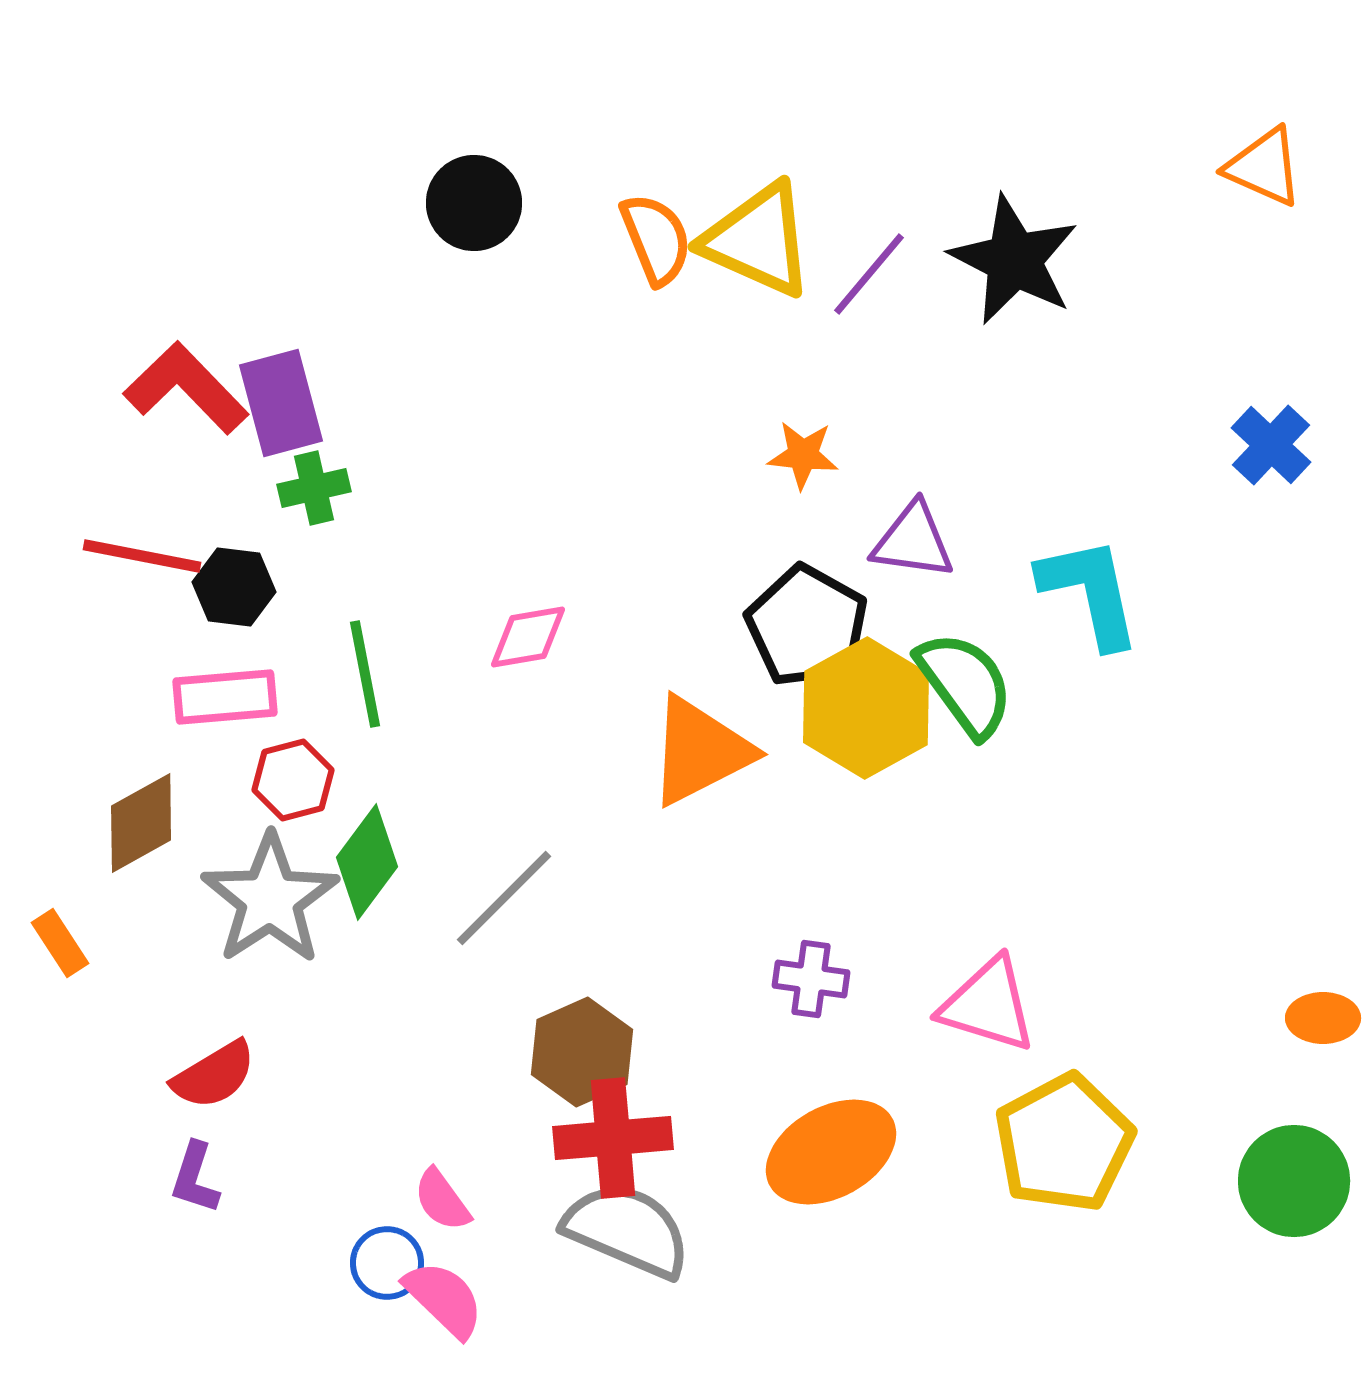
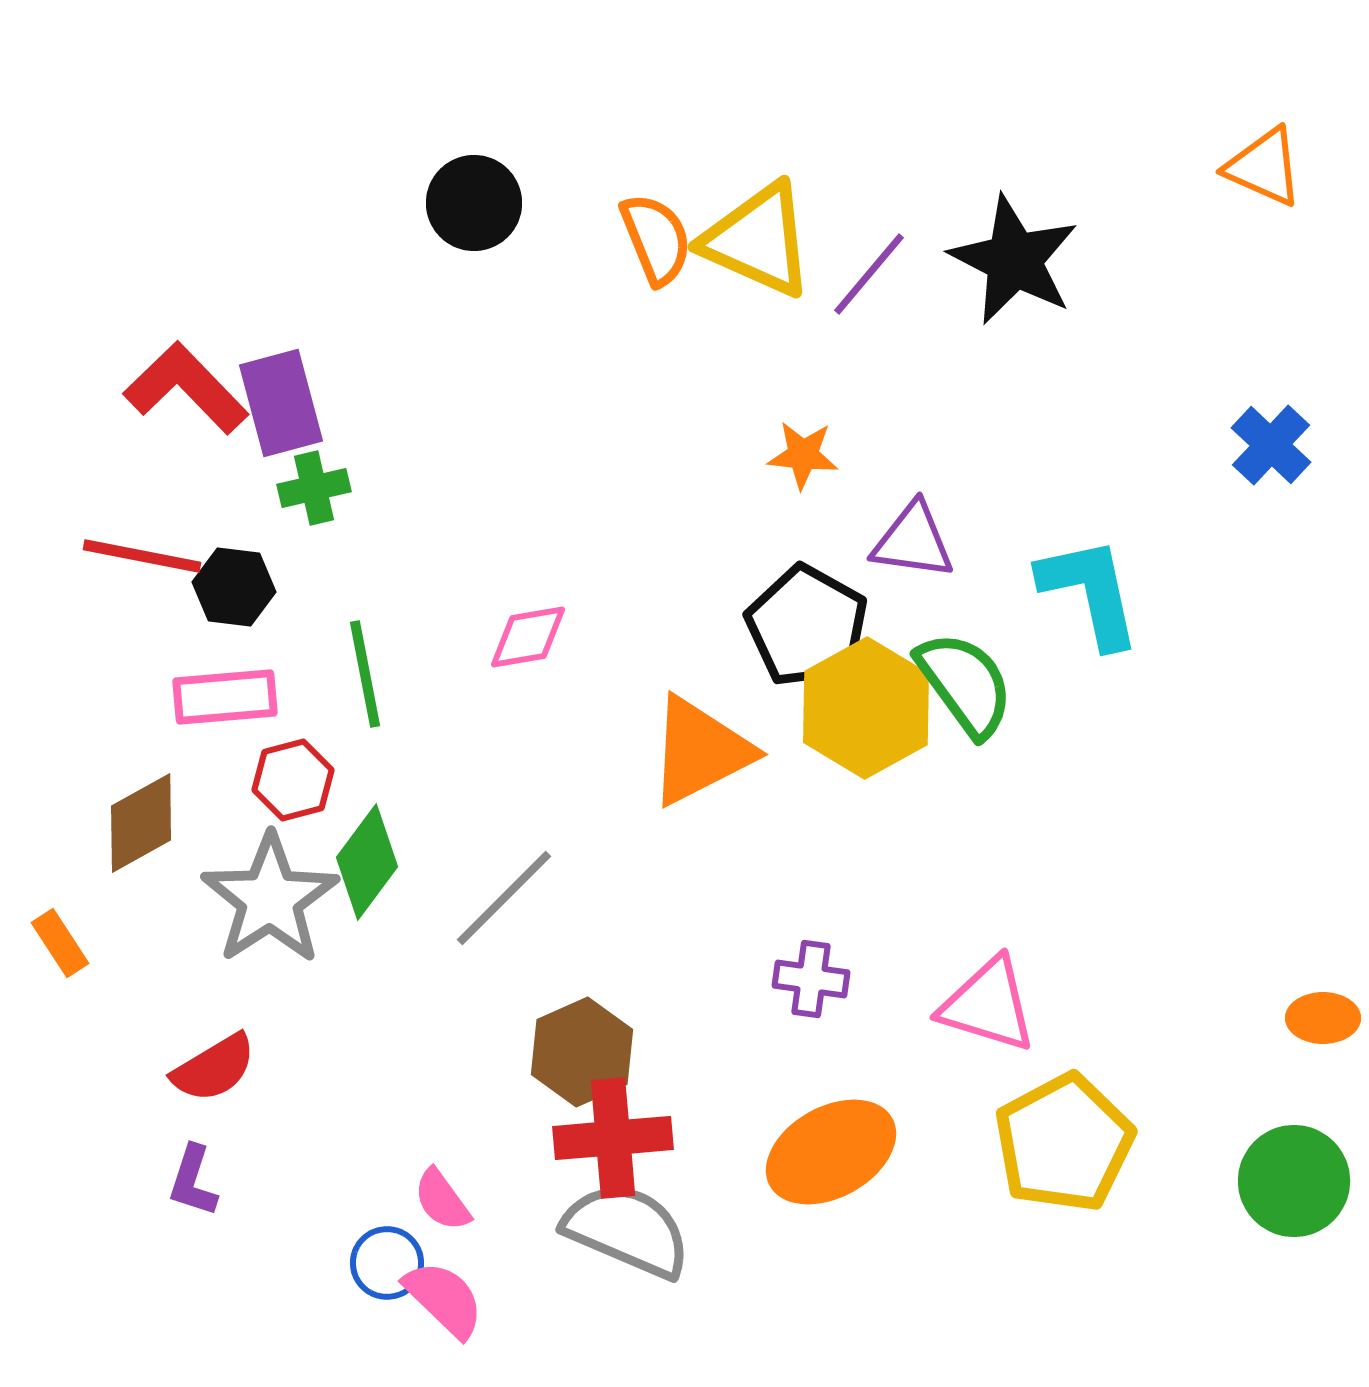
red semicircle at (214, 1075): moved 7 px up
purple L-shape at (195, 1178): moved 2 px left, 3 px down
